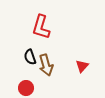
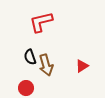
red L-shape: moved 5 px up; rotated 60 degrees clockwise
red triangle: rotated 16 degrees clockwise
